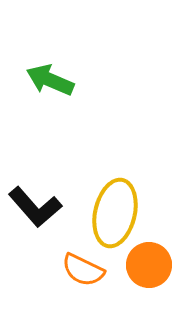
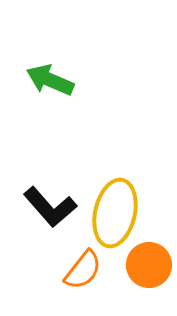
black L-shape: moved 15 px right
orange semicircle: rotated 78 degrees counterclockwise
